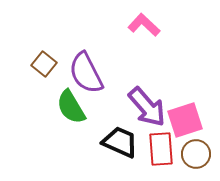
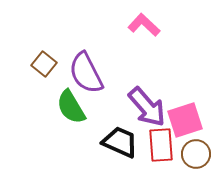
red rectangle: moved 4 px up
